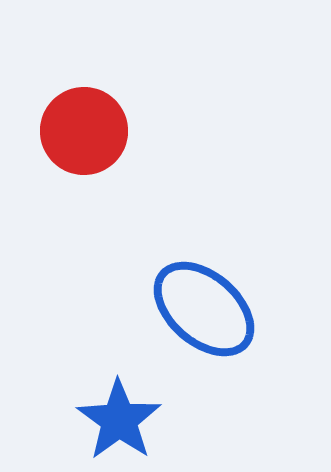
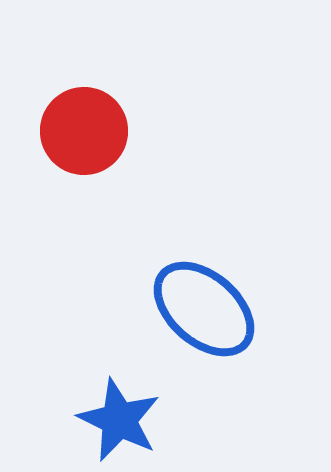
blue star: rotated 10 degrees counterclockwise
